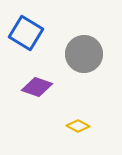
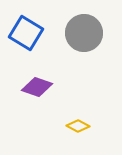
gray circle: moved 21 px up
